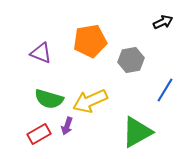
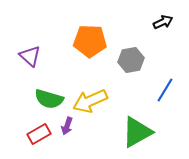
orange pentagon: rotated 12 degrees clockwise
purple triangle: moved 11 px left, 3 px down; rotated 20 degrees clockwise
